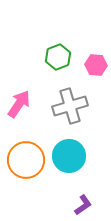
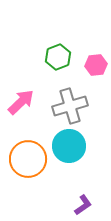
pink hexagon: rotated 10 degrees counterclockwise
pink arrow: moved 2 px right, 2 px up; rotated 12 degrees clockwise
cyan circle: moved 10 px up
orange circle: moved 2 px right, 1 px up
